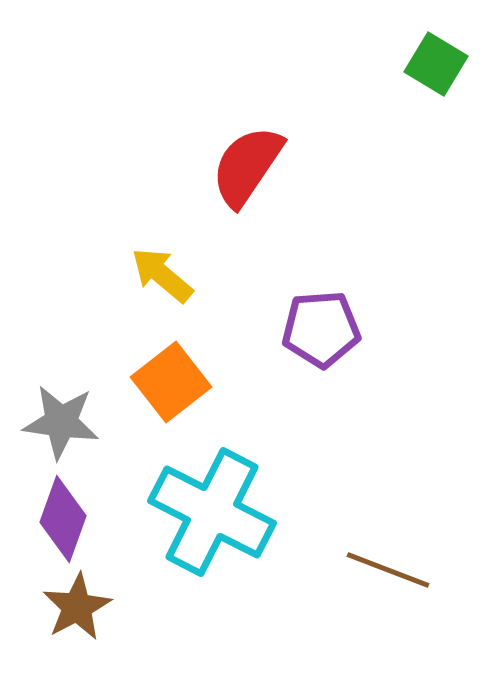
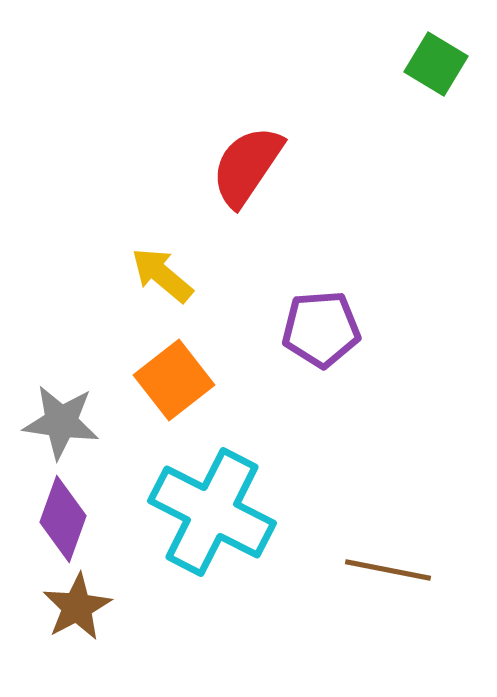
orange square: moved 3 px right, 2 px up
brown line: rotated 10 degrees counterclockwise
